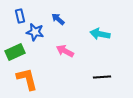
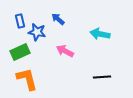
blue rectangle: moved 5 px down
blue star: moved 2 px right
green rectangle: moved 5 px right
